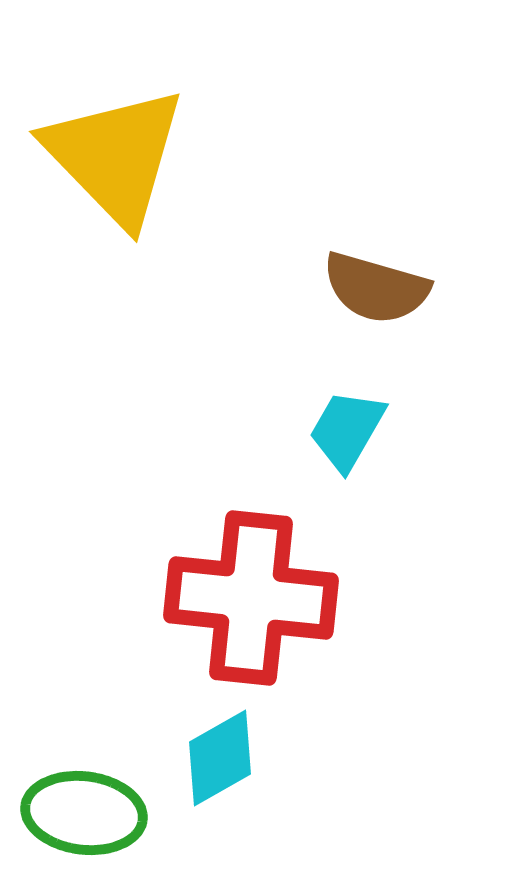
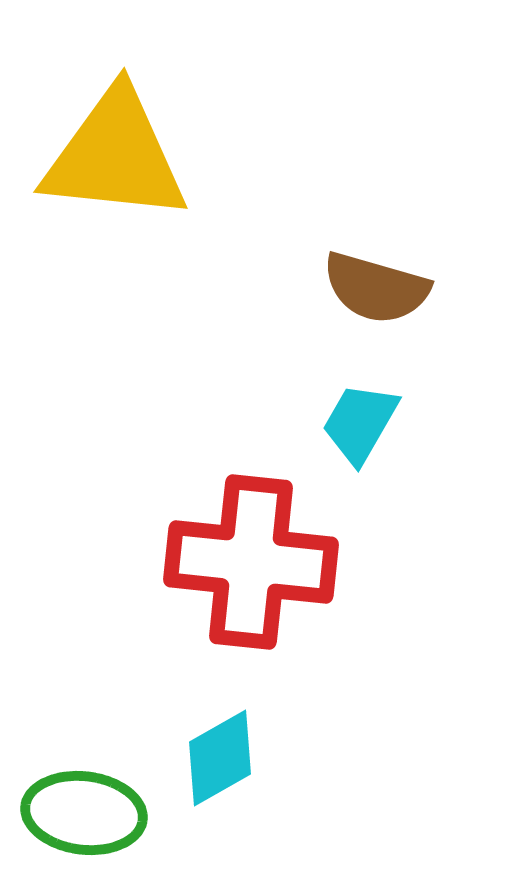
yellow triangle: rotated 40 degrees counterclockwise
cyan trapezoid: moved 13 px right, 7 px up
red cross: moved 36 px up
